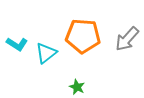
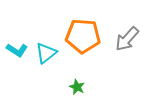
cyan L-shape: moved 6 px down
